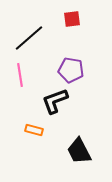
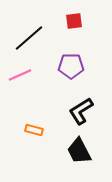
red square: moved 2 px right, 2 px down
purple pentagon: moved 4 px up; rotated 10 degrees counterclockwise
pink line: rotated 75 degrees clockwise
black L-shape: moved 26 px right, 10 px down; rotated 12 degrees counterclockwise
